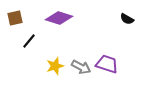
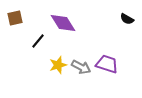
purple diamond: moved 4 px right, 5 px down; rotated 40 degrees clockwise
black line: moved 9 px right
yellow star: moved 3 px right, 1 px up
